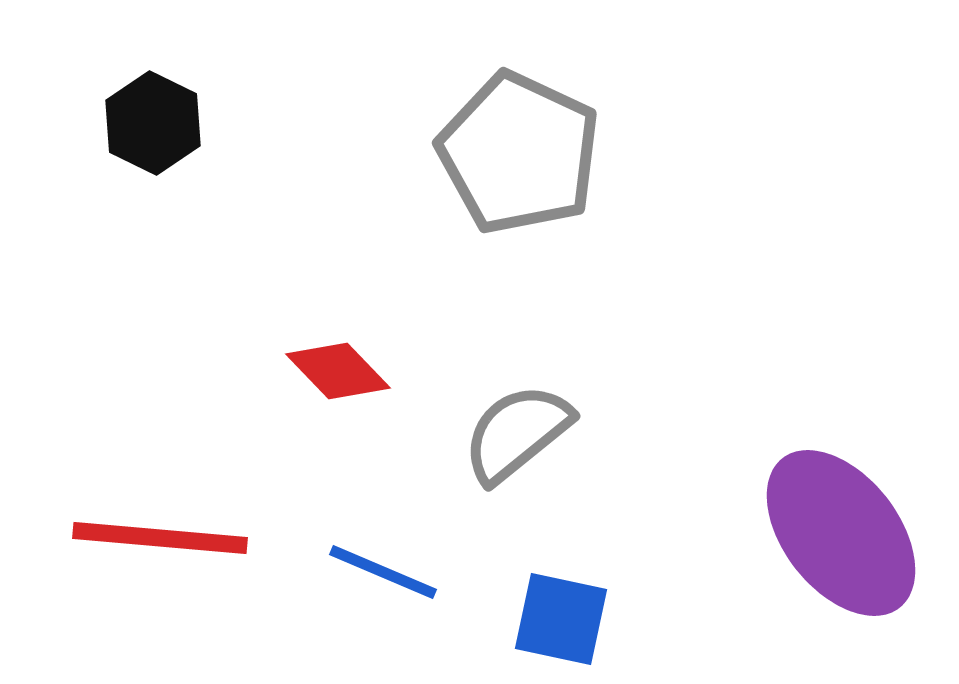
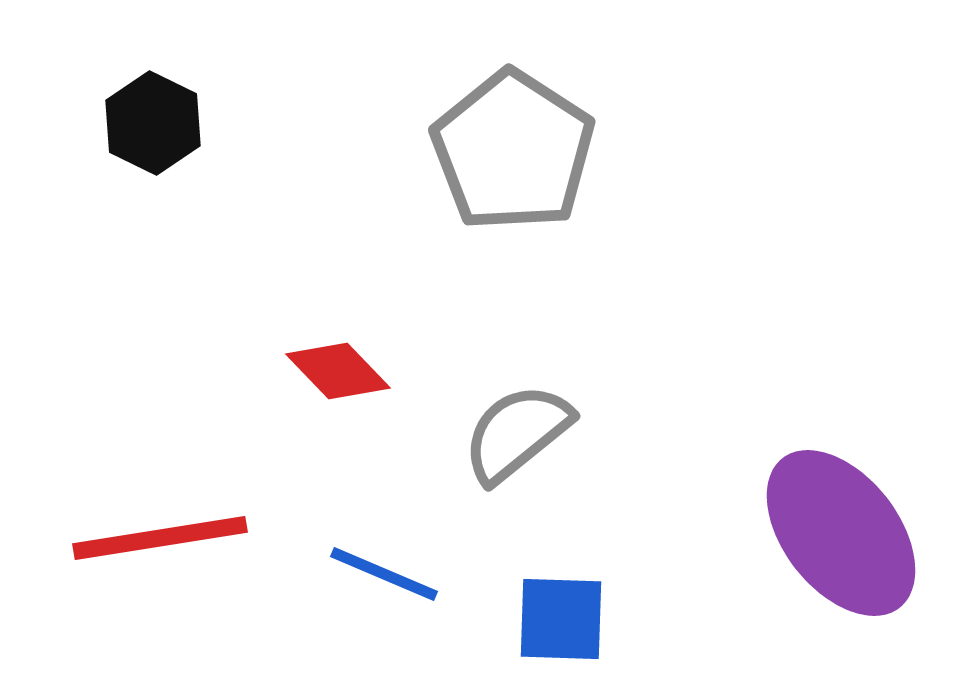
gray pentagon: moved 6 px left, 2 px up; rotated 8 degrees clockwise
red line: rotated 14 degrees counterclockwise
blue line: moved 1 px right, 2 px down
blue square: rotated 10 degrees counterclockwise
